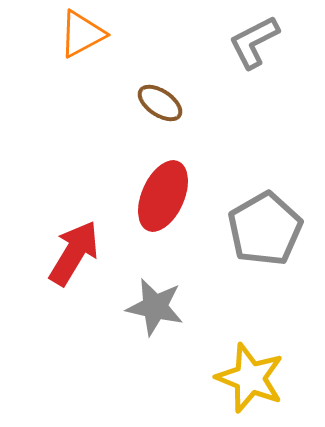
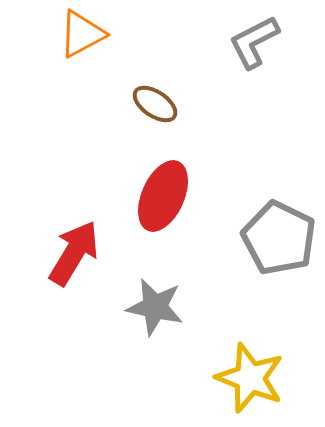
brown ellipse: moved 5 px left, 1 px down
gray pentagon: moved 14 px right, 9 px down; rotated 16 degrees counterclockwise
